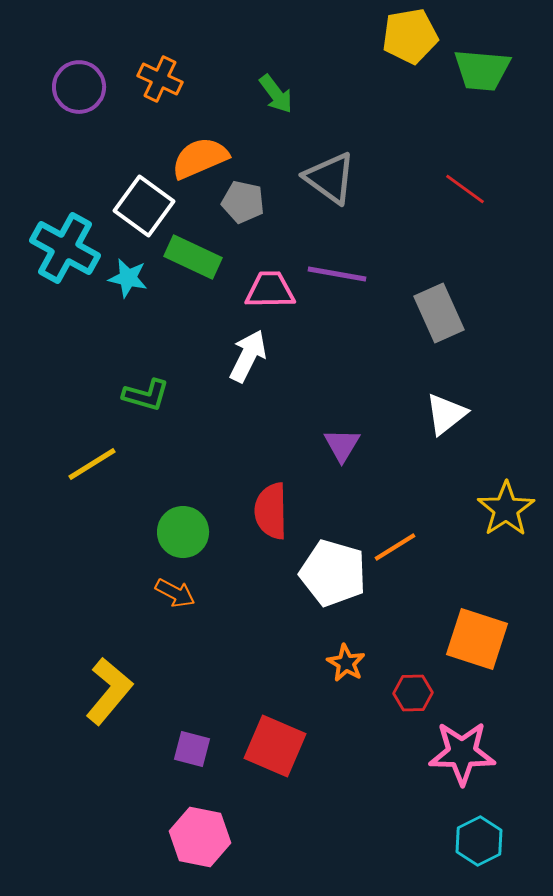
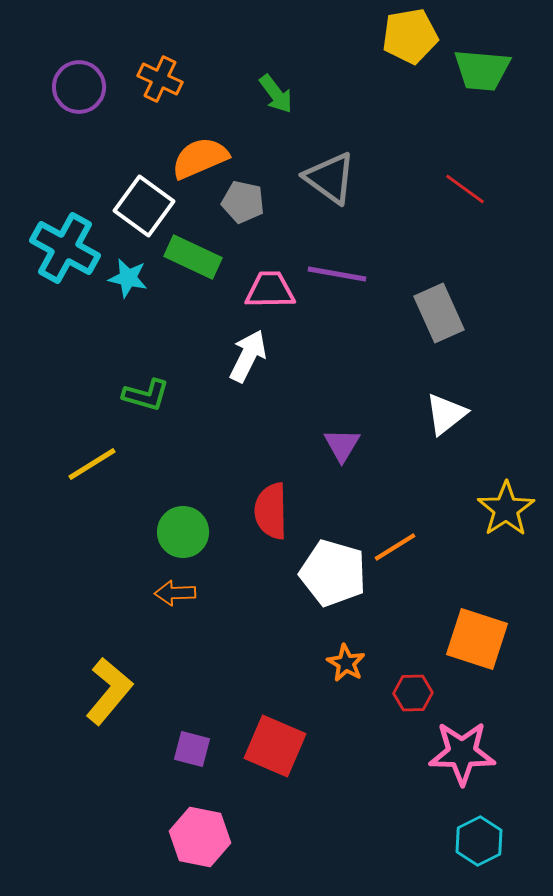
orange arrow: rotated 150 degrees clockwise
